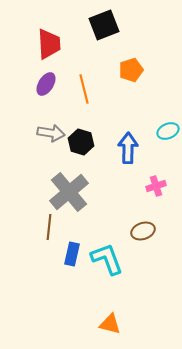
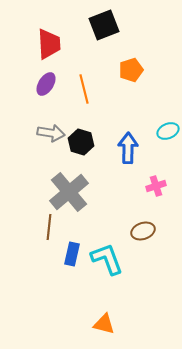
orange triangle: moved 6 px left
